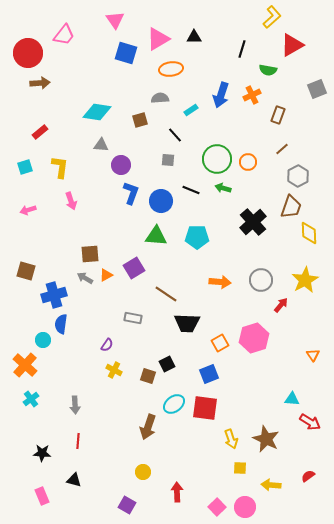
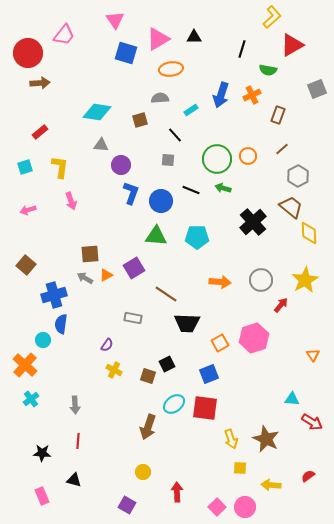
orange circle at (248, 162): moved 6 px up
brown trapezoid at (291, 207): rotated 70 degrees counterclockwise
brown square at (26, 271): moved 6 px up; rotated 24 degrees clockwise
red arrow at (310, 422): moved 2 px right
